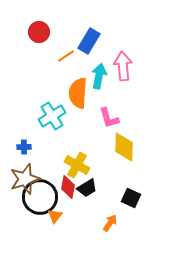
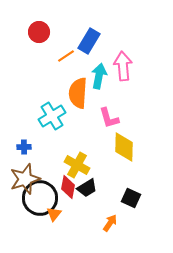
black circle: moved 1 px down
orange triangle: moved 1 px left, 2 px up
